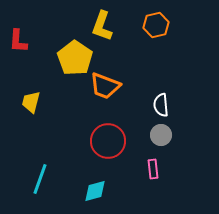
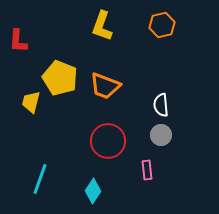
orange hexagon: moved 6 px right
yellow pentagon: moved 15 px left, 20 px down; rotated 12 degrees counterclockwise
pink rectangle: moved 6 px left, 1 px down
cyan diamond: moved 2 px left; rotated 40 degrees counterclockwise
